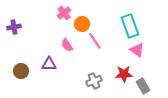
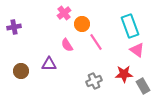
pink line: moved 1 px right, 1 px down
